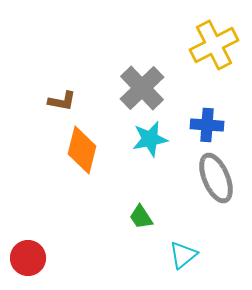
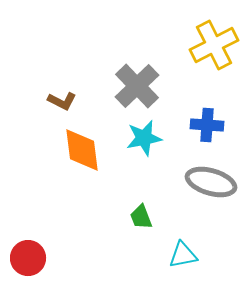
gray cross: moved 5 px left, 2 px up
brown L-shape: rotated 16 degrees clockwise
cyan star: moved 6 px left, 1 px up
orange diamond: rotated 21 degrees counterclockwise
gray ellipse: moved 5 px left, 4 px down; rotated 51 degrees counterclockwise
green trapezoid: rotated 12 degrees clockwise
cyan triangle: rotated 28 degrees clockwise
